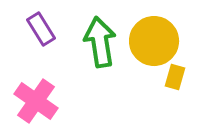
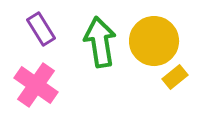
yellow rectangle: rotated 35 degrees clockwise
pink cross: moved 16 px up
